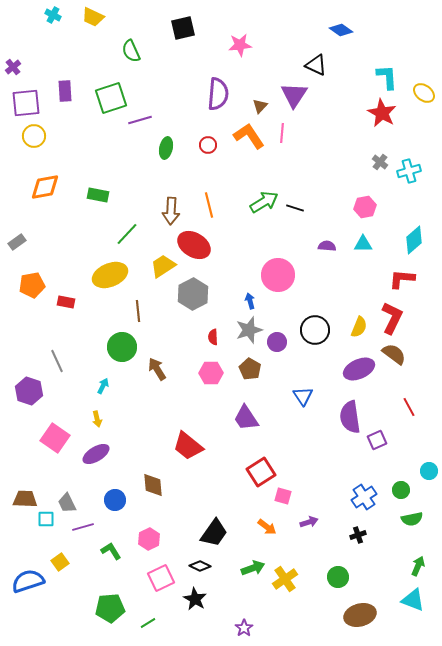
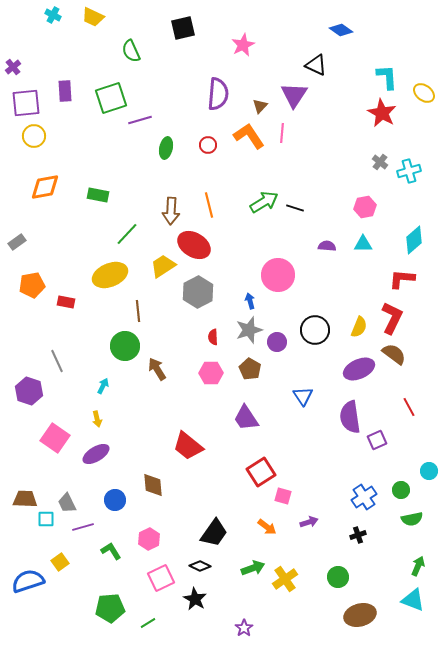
pink star at (240, 45): moved 3 px right; rotated 20 degrees counterclockwise
gray hexagon at (193, 294): moved 5 px right, 2 px up
green circle at (122, 347): moved 3 px right, 1 px up
